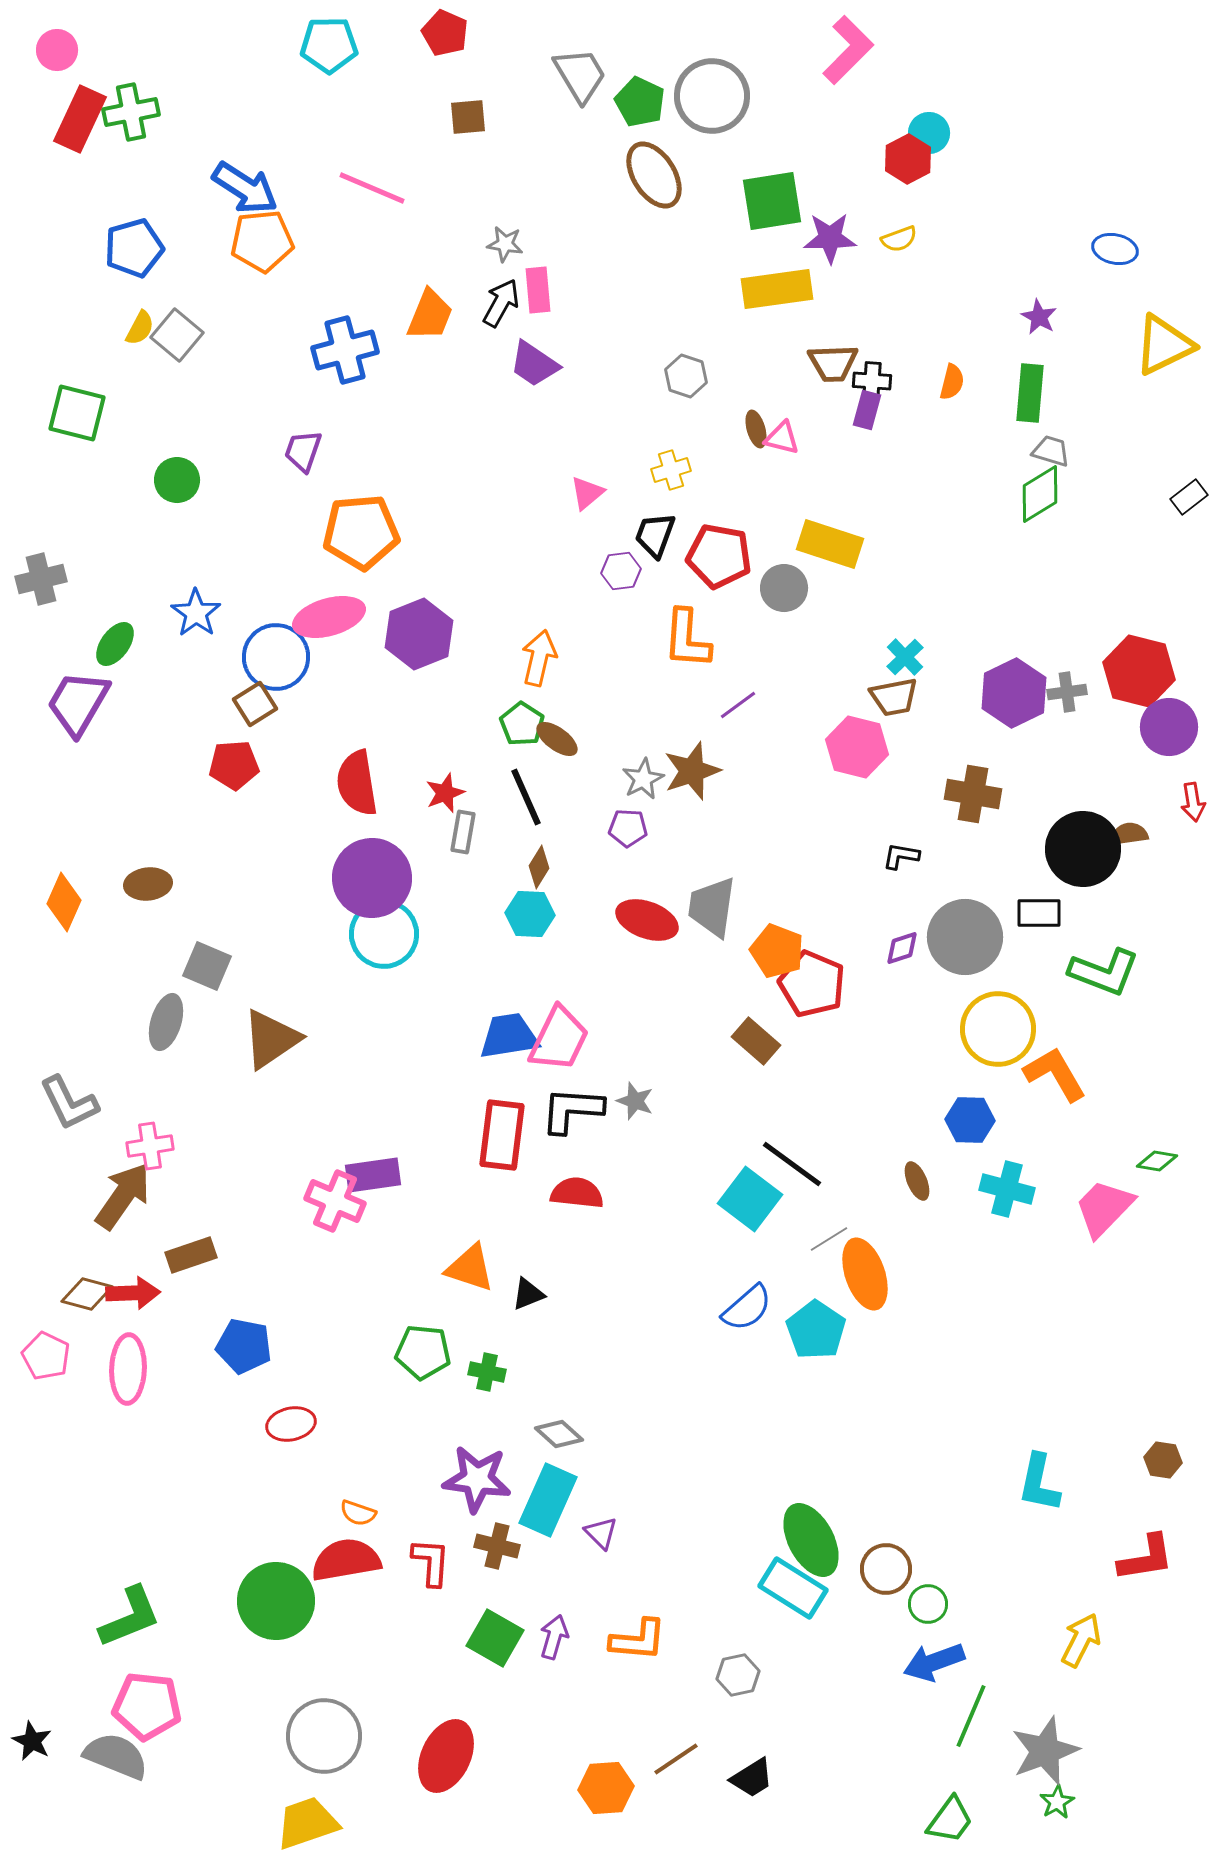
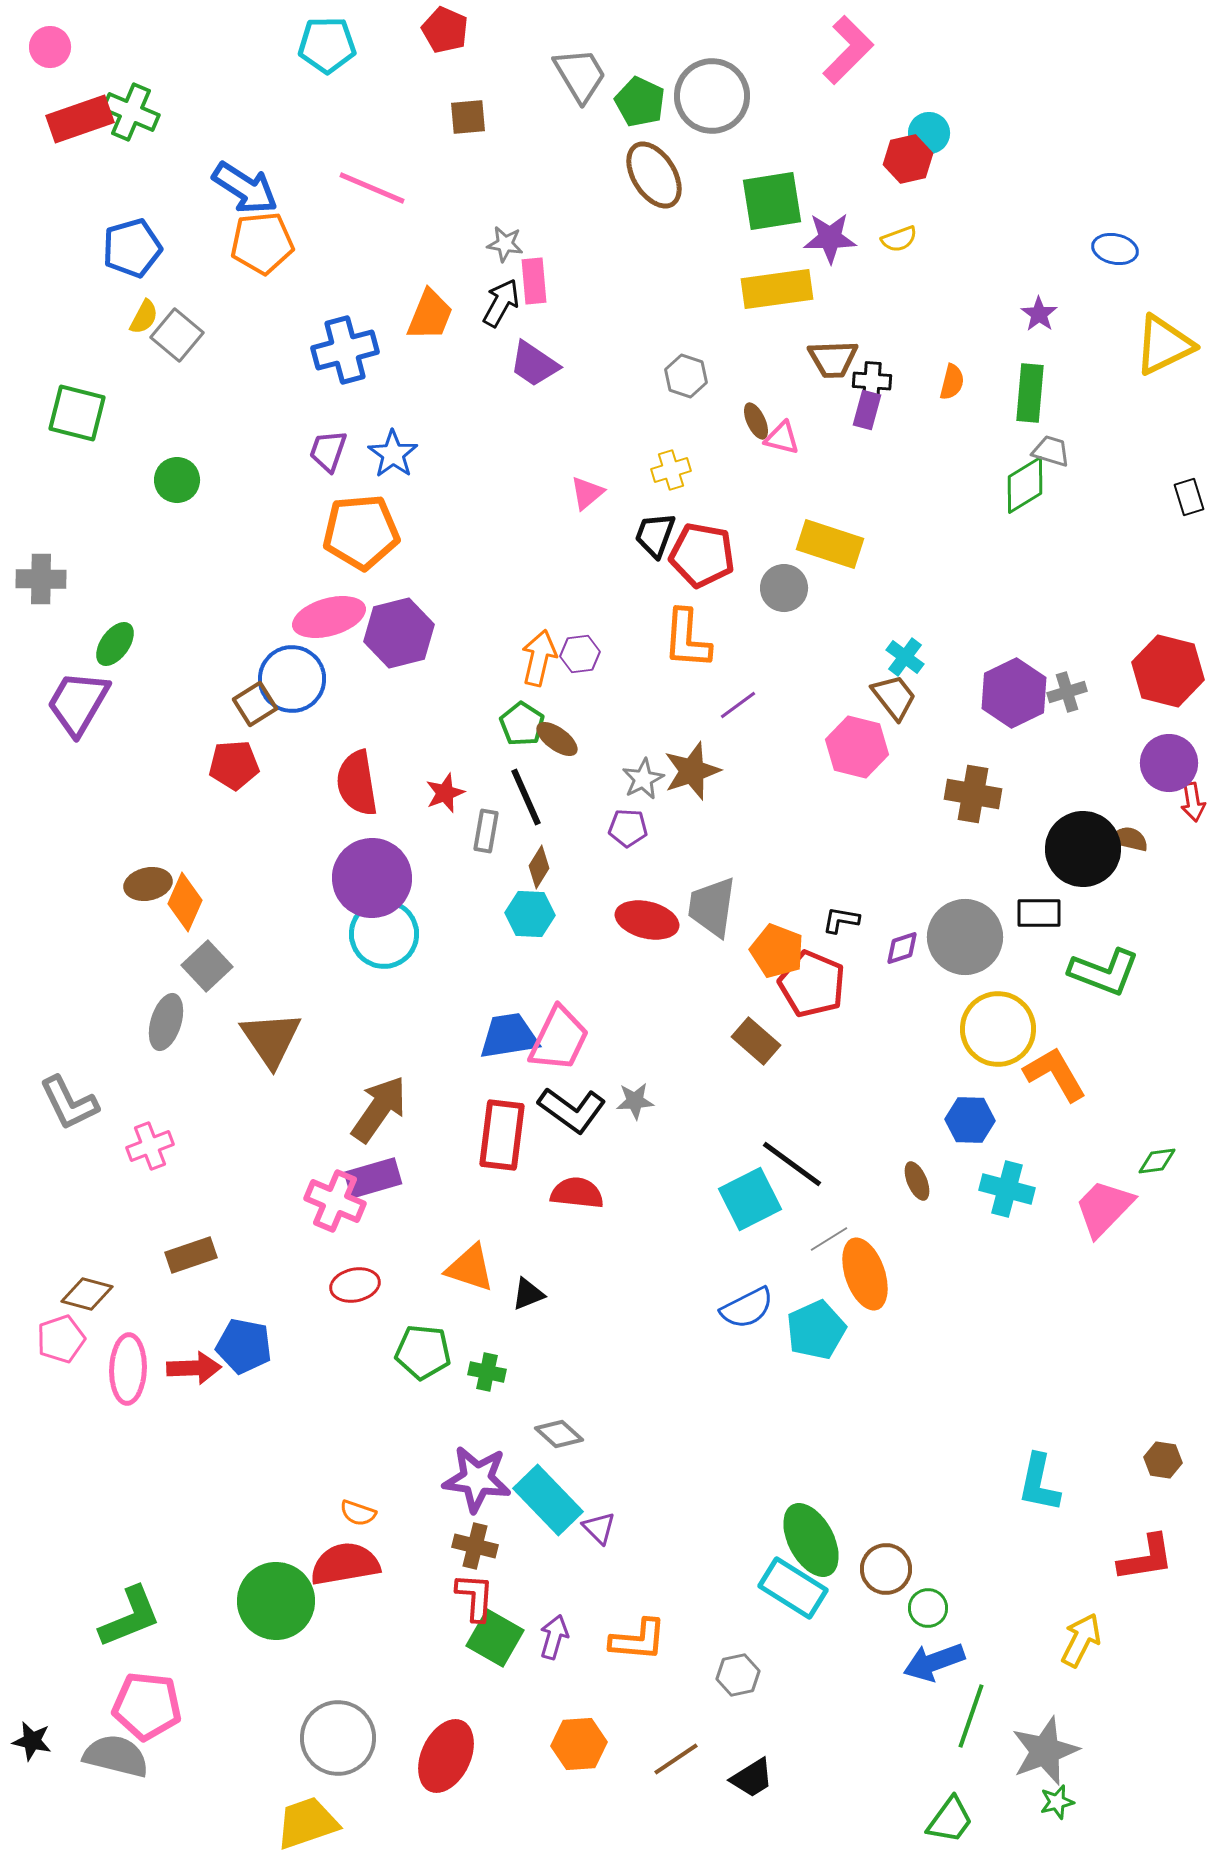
red pentagon at (445, 33): moved 3 px up
cyan pentagon at (329, 45): moved 2 px left
pink circle at (57, 50): moved 7 px left, 3 px up
green cross at (131, 112): rotated 34 degrees clockwise
red rectangle at (80, 119): rotated 46 degrees clockwise
red hexagon at (908, 159): rotated 15 degrees clockwise
orange pentagon at (262, 241): moved 2 px down
blue pentagon at (134, 248): moved 2 px left
pink rectangle at (538, 290): moved 4 px left, 9 px up
purple star at (1039, 317): moved 3 px up; rotated 6 degrees clockwise
yellow semicircle at (140, 328): moved 4 px right, 11 px up
brown trapezoid at (833, 363): moved 4 px up
brown ellipse at (756, 429): moved 8 px up; rotated 9 degrees counterclockwise
purple trapezoid at (303, 451): moved 25 px right
green diamond at (1040, 494): moved 15 px left, 9 px up
black rectangle at (1189, 497): rotated 69 degrees counterclockwise
red pentagon at (719, 556): moved 17 px left, 1 px up
purple hexagon at (621, 571): moved 41 px left, 83 px down
gray cross at (41, 579): rotated 15 degrees clockwise
blue star at (196, 613): moved 197 px right, 159 px up
purple hexagon at (419, 634): moved 20 px left, 1 px up; rotated 8 degrees clockwise
blue circle at (276, 657): moved 16 px right, 22 px down
cyan cross at (905, 657): rotated 9 degrees counterclockwise
red hexagon at (1139, 671): moved 29 px right
gray cross at (1067, 692): rotated 9 degrees counterclockwise
brown trapezoid at (894, 697): rotated 117 degrees counterclockwise
purple circle at (1169, 727): moved 36 px down
gray rectangle at (463, 832): moved 23 px right, 1 px up
brown semicircle at (1129, 834): moved 5 px down; rotated 21 degrees clockwise
black L-shape at (901, 856): moved 60 px left, 64 px down
brown ellipse at (148, 884): rotated 6 degrees counterclockwise
orange diamond at (64, 902): moved 121 px right
red ellipse at (647, 920): rotated 6 degrees counterclockwise
gray square at (207, 966): rotated 24 degrees clockwise
brown triangle at (271, 1039): rotated 30 degrees counterclockwise
gray star at (635, 1101): rotated 24 degrees counterclockwise
black L-shape at (572, 1110): rotated 148 degrees counterclockwise
pink cross at (150, 1146): rotated 12 degrees counterclockwise
green diamond at (1157, 1161): rotated 18 degrees counterclockwise
purple rectangle at (373, 1175): moved 3 px down; rotated 8 degrees counterclockwise
brown arrow at (123, 1196): moved 256 px right, 87 px up
cyan square at (750, 1199): rotated 26 degrees clockwise
red arrow at (133, 1293): moved 61 px right, 75 px down
blue semicircle at (747, 1308): rotated 14 degrees clockwise
cyan pentagon at (816, 1330): rotated 14 degrees clockwise
pink pentagon at (46, 1356): moved 15 px right, 17 px up; rotated 27 degrees clockwise
red ellipse at (291, 1424): moved 64 px right, 139 px up
cyan rectangle at (548, 1500): rotated 68 degrees counterclockwise
purple triangle at (601, 1533): moved 2 px left, 5 px up
brown cross at (497, 1546): moved 22 px left
red semicircle at (346, 1560): moved 1 px left, 4 px down
red L-shape at (431, 1562): moved 44 px right, 35 px down
green circle at (928, 1604): moved 4 px down
green line at (971, 1716): rotated 4 degrees counterclockwise
gray circle at (324, 1736): moved 14 px right, 2 px down
black star at (32, 1741): rotated 15 degrees counterclockwise
gray semicircle at (116, 1756): rotated 8 degrees counterclockwise
orange hexagon at (606, 1788): moved 27 px left, 44 px up
green star at (1057, 1802): rotated 16 degrees clockwise
